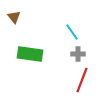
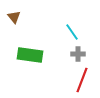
green rectangle: moved 1 px down
